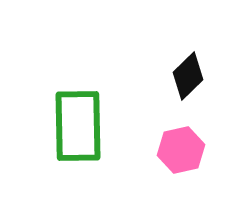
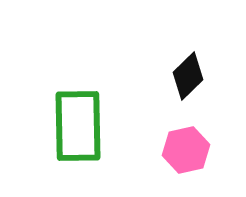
pink hexagon: moved 5 px right
